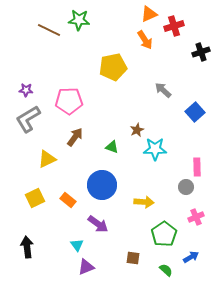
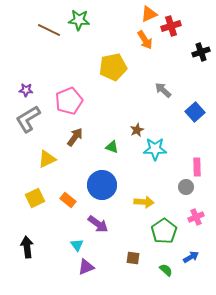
red cross: moved 3 px left
pink pentagon: rotated 20 degrees counterclockwise
green pentagon: moved 3 px up
